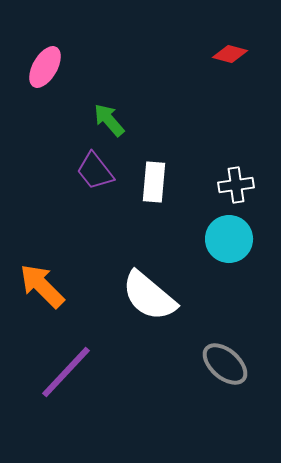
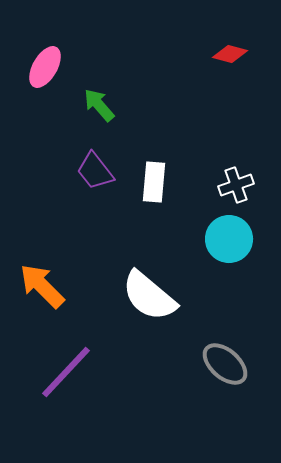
green arrow: moved 10 px left, 15 px up
white cross: rotated 12 degrees counterclockwise
